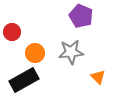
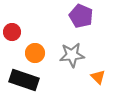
gray star: moved 1 px right, 3 px down
black rectangle: rotated 48 degrees clockwise
